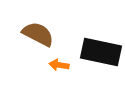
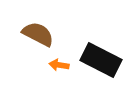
black rectangle: moved 8 px down; rotated 15 degrees clockwise
